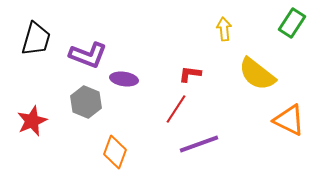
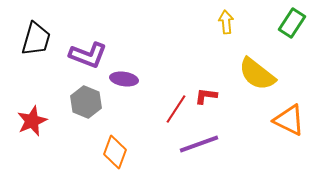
yellow arrow: moved 2 px right, 7 px up
red L-shape: moved 16 px right, 22 px down
